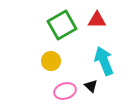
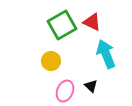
red triangle: moved 5 px left, 2 px down; rotated 24 degrees clockwise
cyan arrow: moved 2 px right, 7 px up
pink ellipse: rotated 50 degrees counterclockwise
